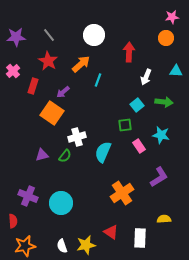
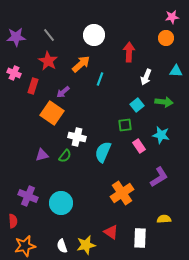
pink cross: moved 1 px right, 2 px down; rotated 24 degrees counterclockwise
cyan line: moved 2 px right, 1 px up
white cross: rotated 30 degrees clockwise
